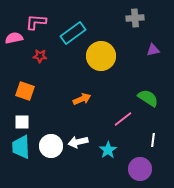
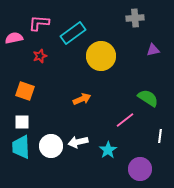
pink L-shape: moved 3 px right, 1 px down
red star: rotated 24 degrees counterclockwise
pink line: moved 2 px right, 1 px down
white line: moved 7 px right, 4 px up
